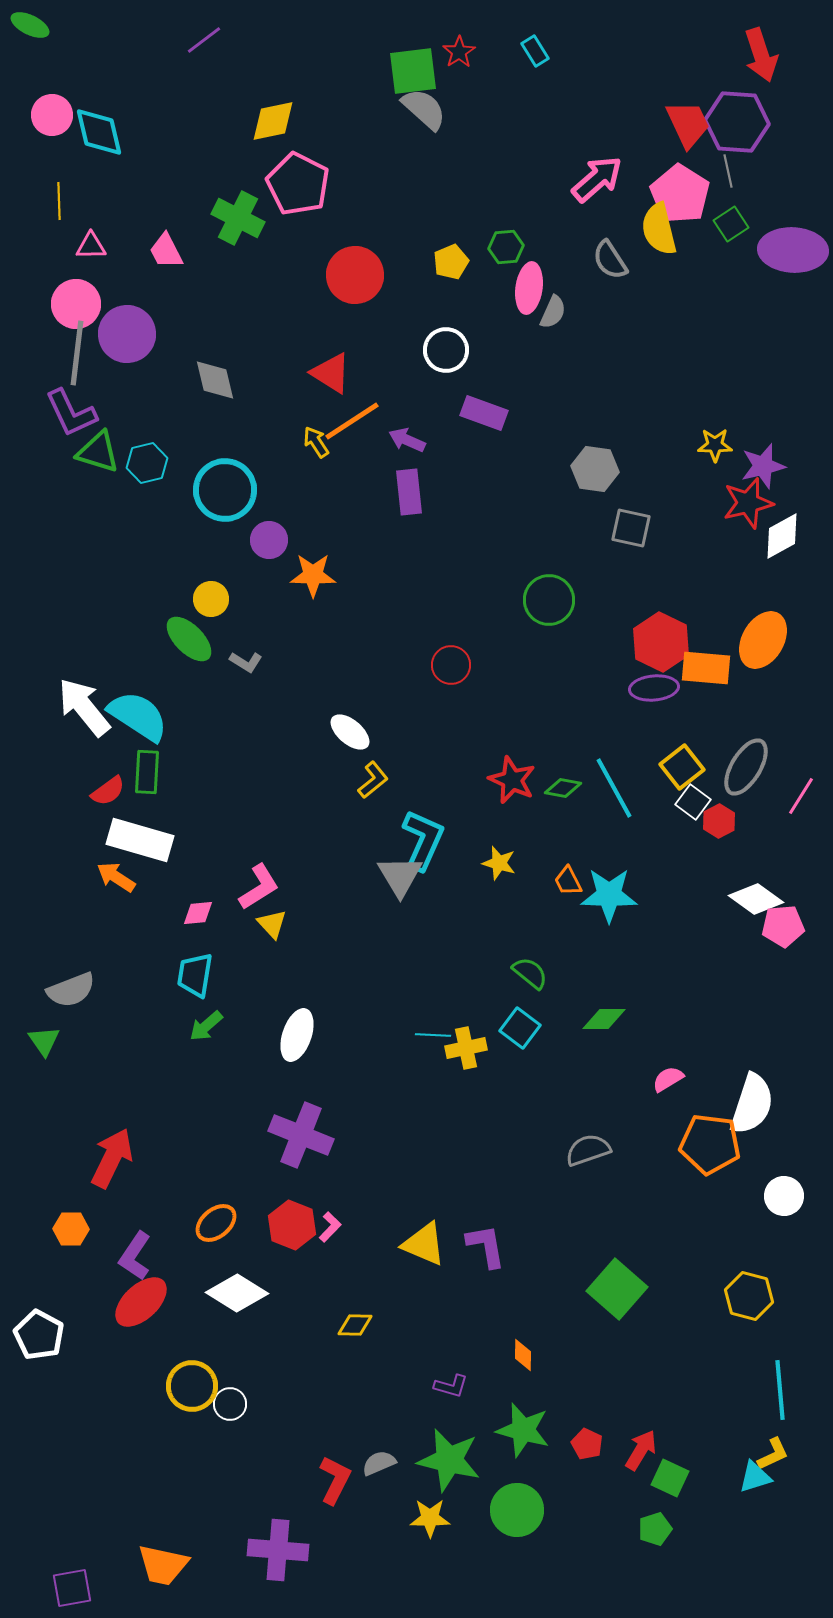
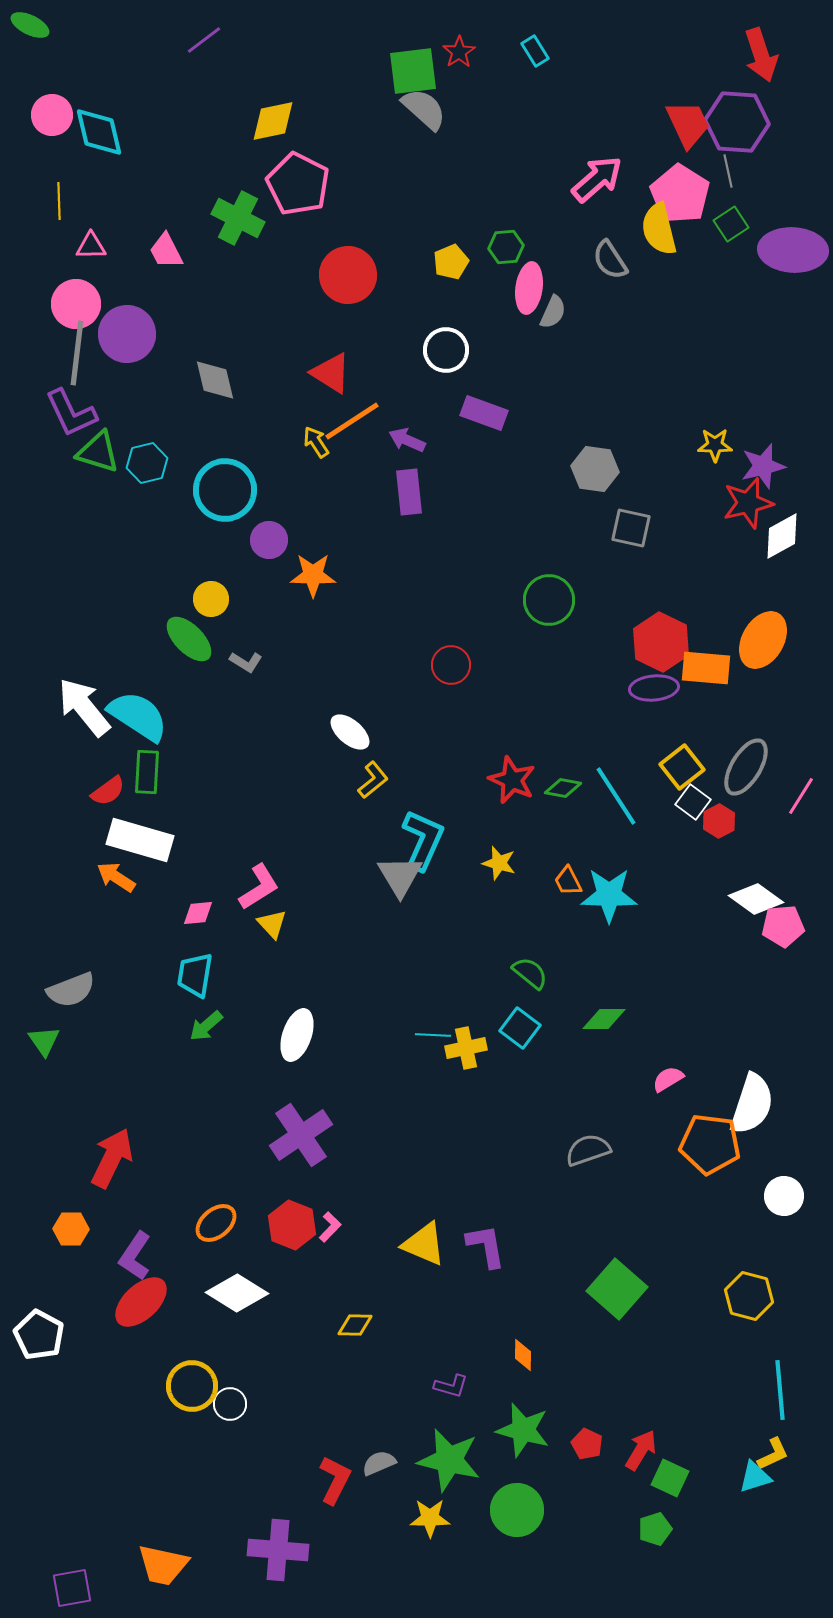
red circle at (355, 275): moved 7 px left
cyan line at (614, 788): moved 2 px right, 8 px down; rotated 4 degrees counterclockwise
purple cross at (301, 1135): rotated 34 degrees clockwise
